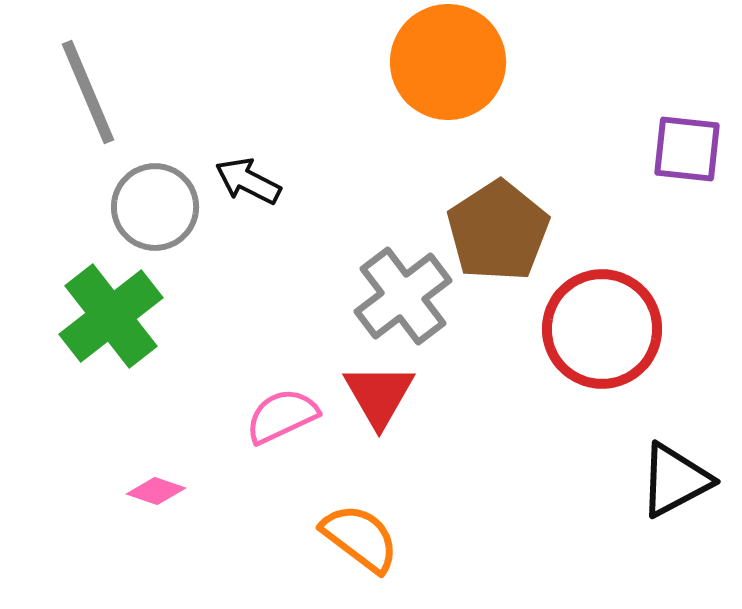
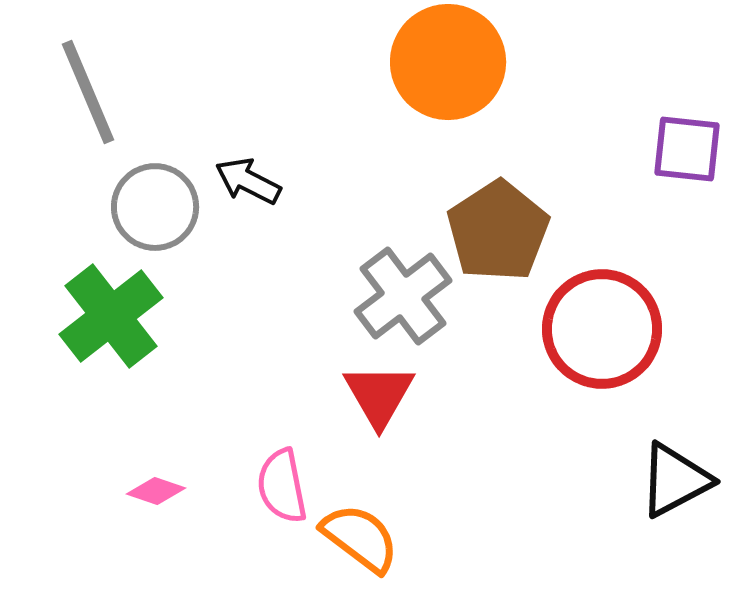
pink semicircle: moved 70 px down; rotated 76 degrees counterclockwise
